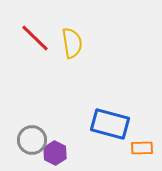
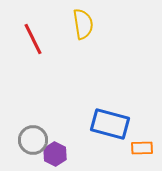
red line: moved 2 px left, 1 px down; rotated 20 degrees clockwise
yellow semicircle: moved 11 px right, 19 px up
gray circle: moved 1 px right
purple hexagon: moved 1 px down
